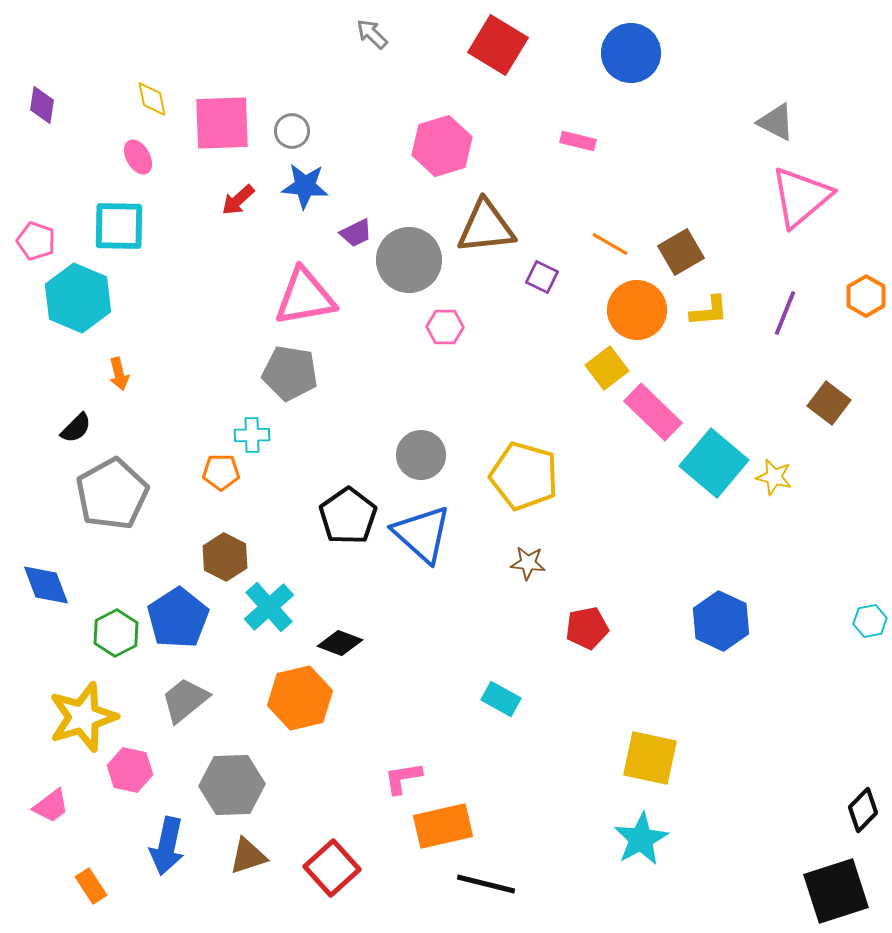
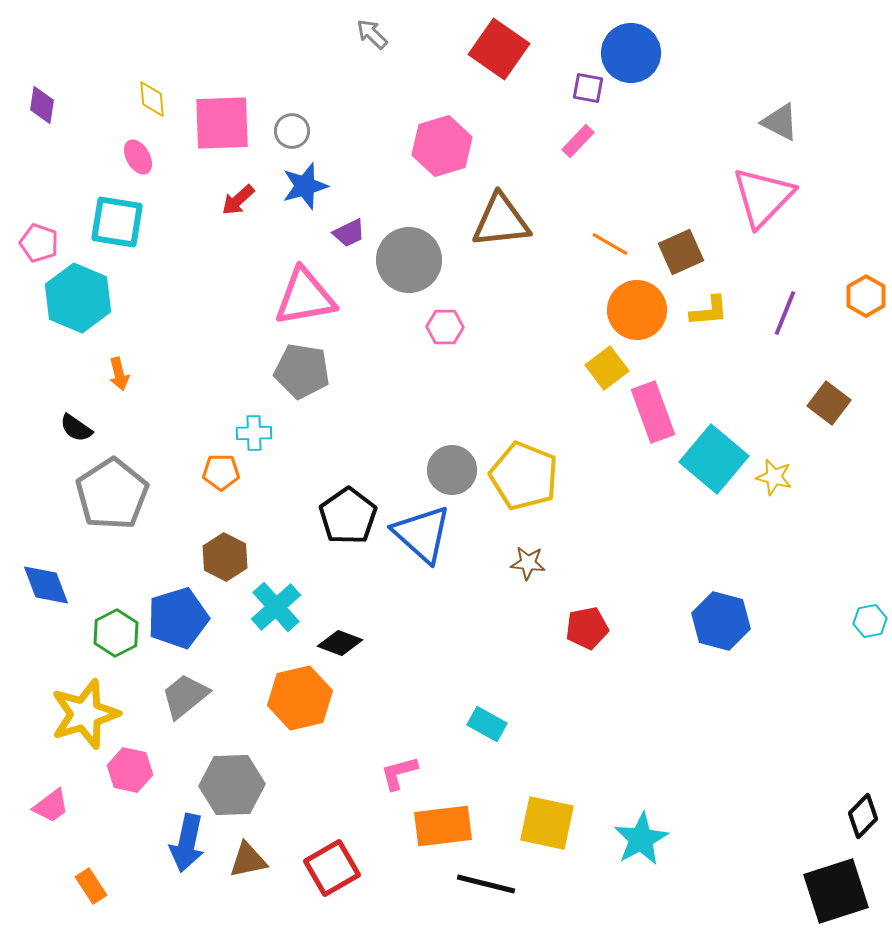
red square at (498, 45): moved 1 px right, 4 px down; rotated 4 degrees clockwise
yellow diamond at (152, 99): rotated 6 degrees clockwise
gray triangle at (776, 122): moved 4 px right
pink rectangle at (578, 141): rotated 60 degrees counterclockwise
blue star at (305, 186): rotated 21 degrees counterclockwise
pink triangle at (801, 197): moved 38 px left; rotated 6 degrees counterclockwise
cyan square at (119, 226): moved 2 px left, 4 px up; rotated 8 degrees clockwise
brown triangle at (486, 227): moved 15 px right, 6 px up
purple trapezoid at (356, 233): moved 7 px left
pink pentagon at (36, 241): moved 3 px right, 2 px down
brown square at (681, 252): rotated 6 degrees clockwise
purple square at (542, 277): moved 46 px right, 189 px up; rotated 16 degrees counterclockwise
gray pentagon at (290, 373): moved 12 px right, 2 px up
pink rectangle at (653, 412): rotated 26 degrees clockwise
black semicircle at (76, 428): rotated 80 degrees clockwise
cyan cross at (252, 435): moved 2 px right, 2 px up
gray circle at (421, 455): moved 31 px right, 15 px down
cyan square at (714, 463): moved 4 px up
yellow pentagon at (524, 476): rotated 6 degrees clockwise
gray pentagon at (112, 494): rotated 4 degrees counterclockwise
cyan cross at (269, 607): moved 7 px right
blue pentagon at (178, 618): rotated 16 degrees clockwise
blue hexagon at (721, 621): rotated 10 degrees counterclockwise
cyan rectangle at (501, 699): moved 14 px left, 25 px down
gray trapezoid at (185, 700): moved 4 px up
yellow star at (83, 717): moved 2 px right, 3 px up
yellow square at (650, 758): moved 103 px left, 65 px down
pink L-shape at (403, 778): moved 4 px left, 5 px up; rotated 6 degrees counterclockwise
black diamond at (863, 810): moved 6 px down
orange rectangle at (443, 826): rotated 6 degrees clockwise
blue arrow at (167, 846): moved 20 px right, 3 px up
brown triangle at (248, 856): moved 4 px down; rotated 6 degrees clockwise
red square at (332, 868): rotated 12 degrees clockwise
